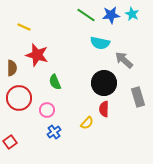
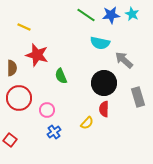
green semicircle: moved 6 px right, 6 px up
red square: moved 2 px up; rotated 16 degrees counterclockwise
